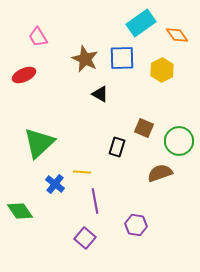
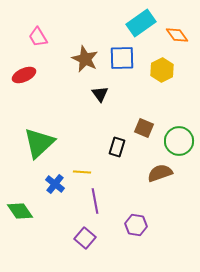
black triangle: rotated 24 degrees clockwise
